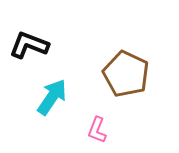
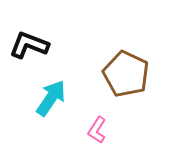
cyan arrow: moved 1 px left, 1 px down
pink L-shape: rotated 12 degrees clockwise
